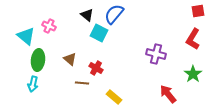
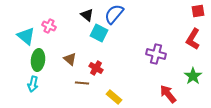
green star: moved 2 px down
